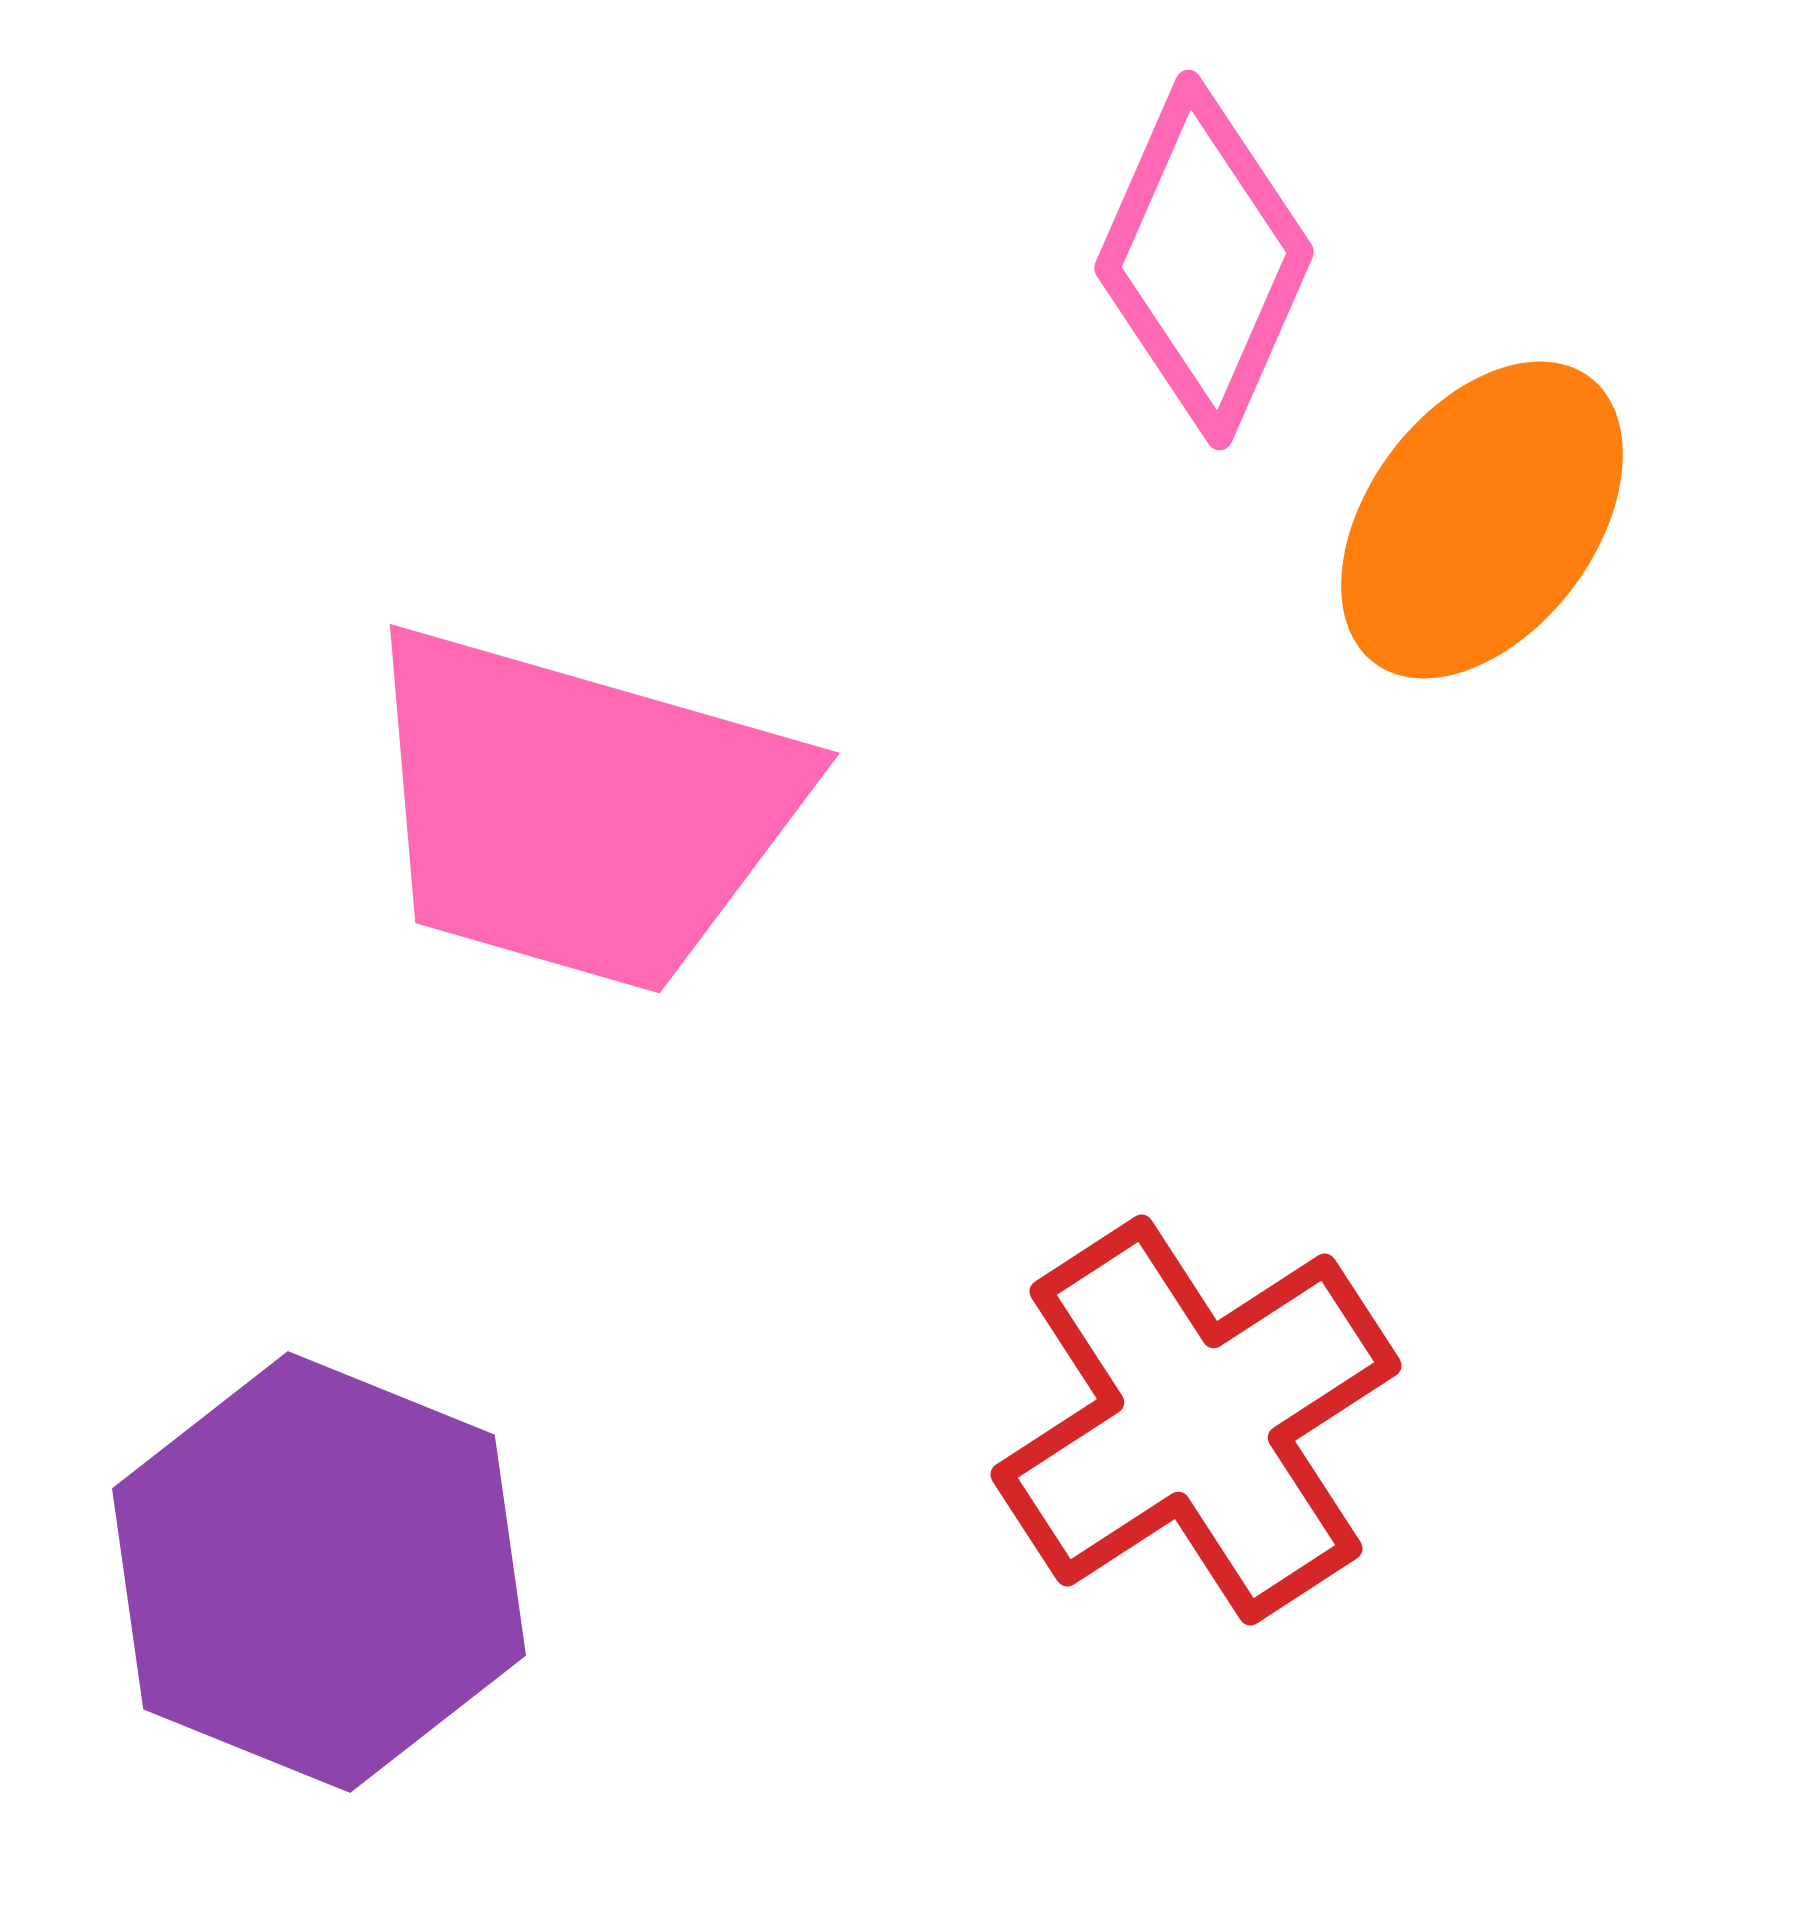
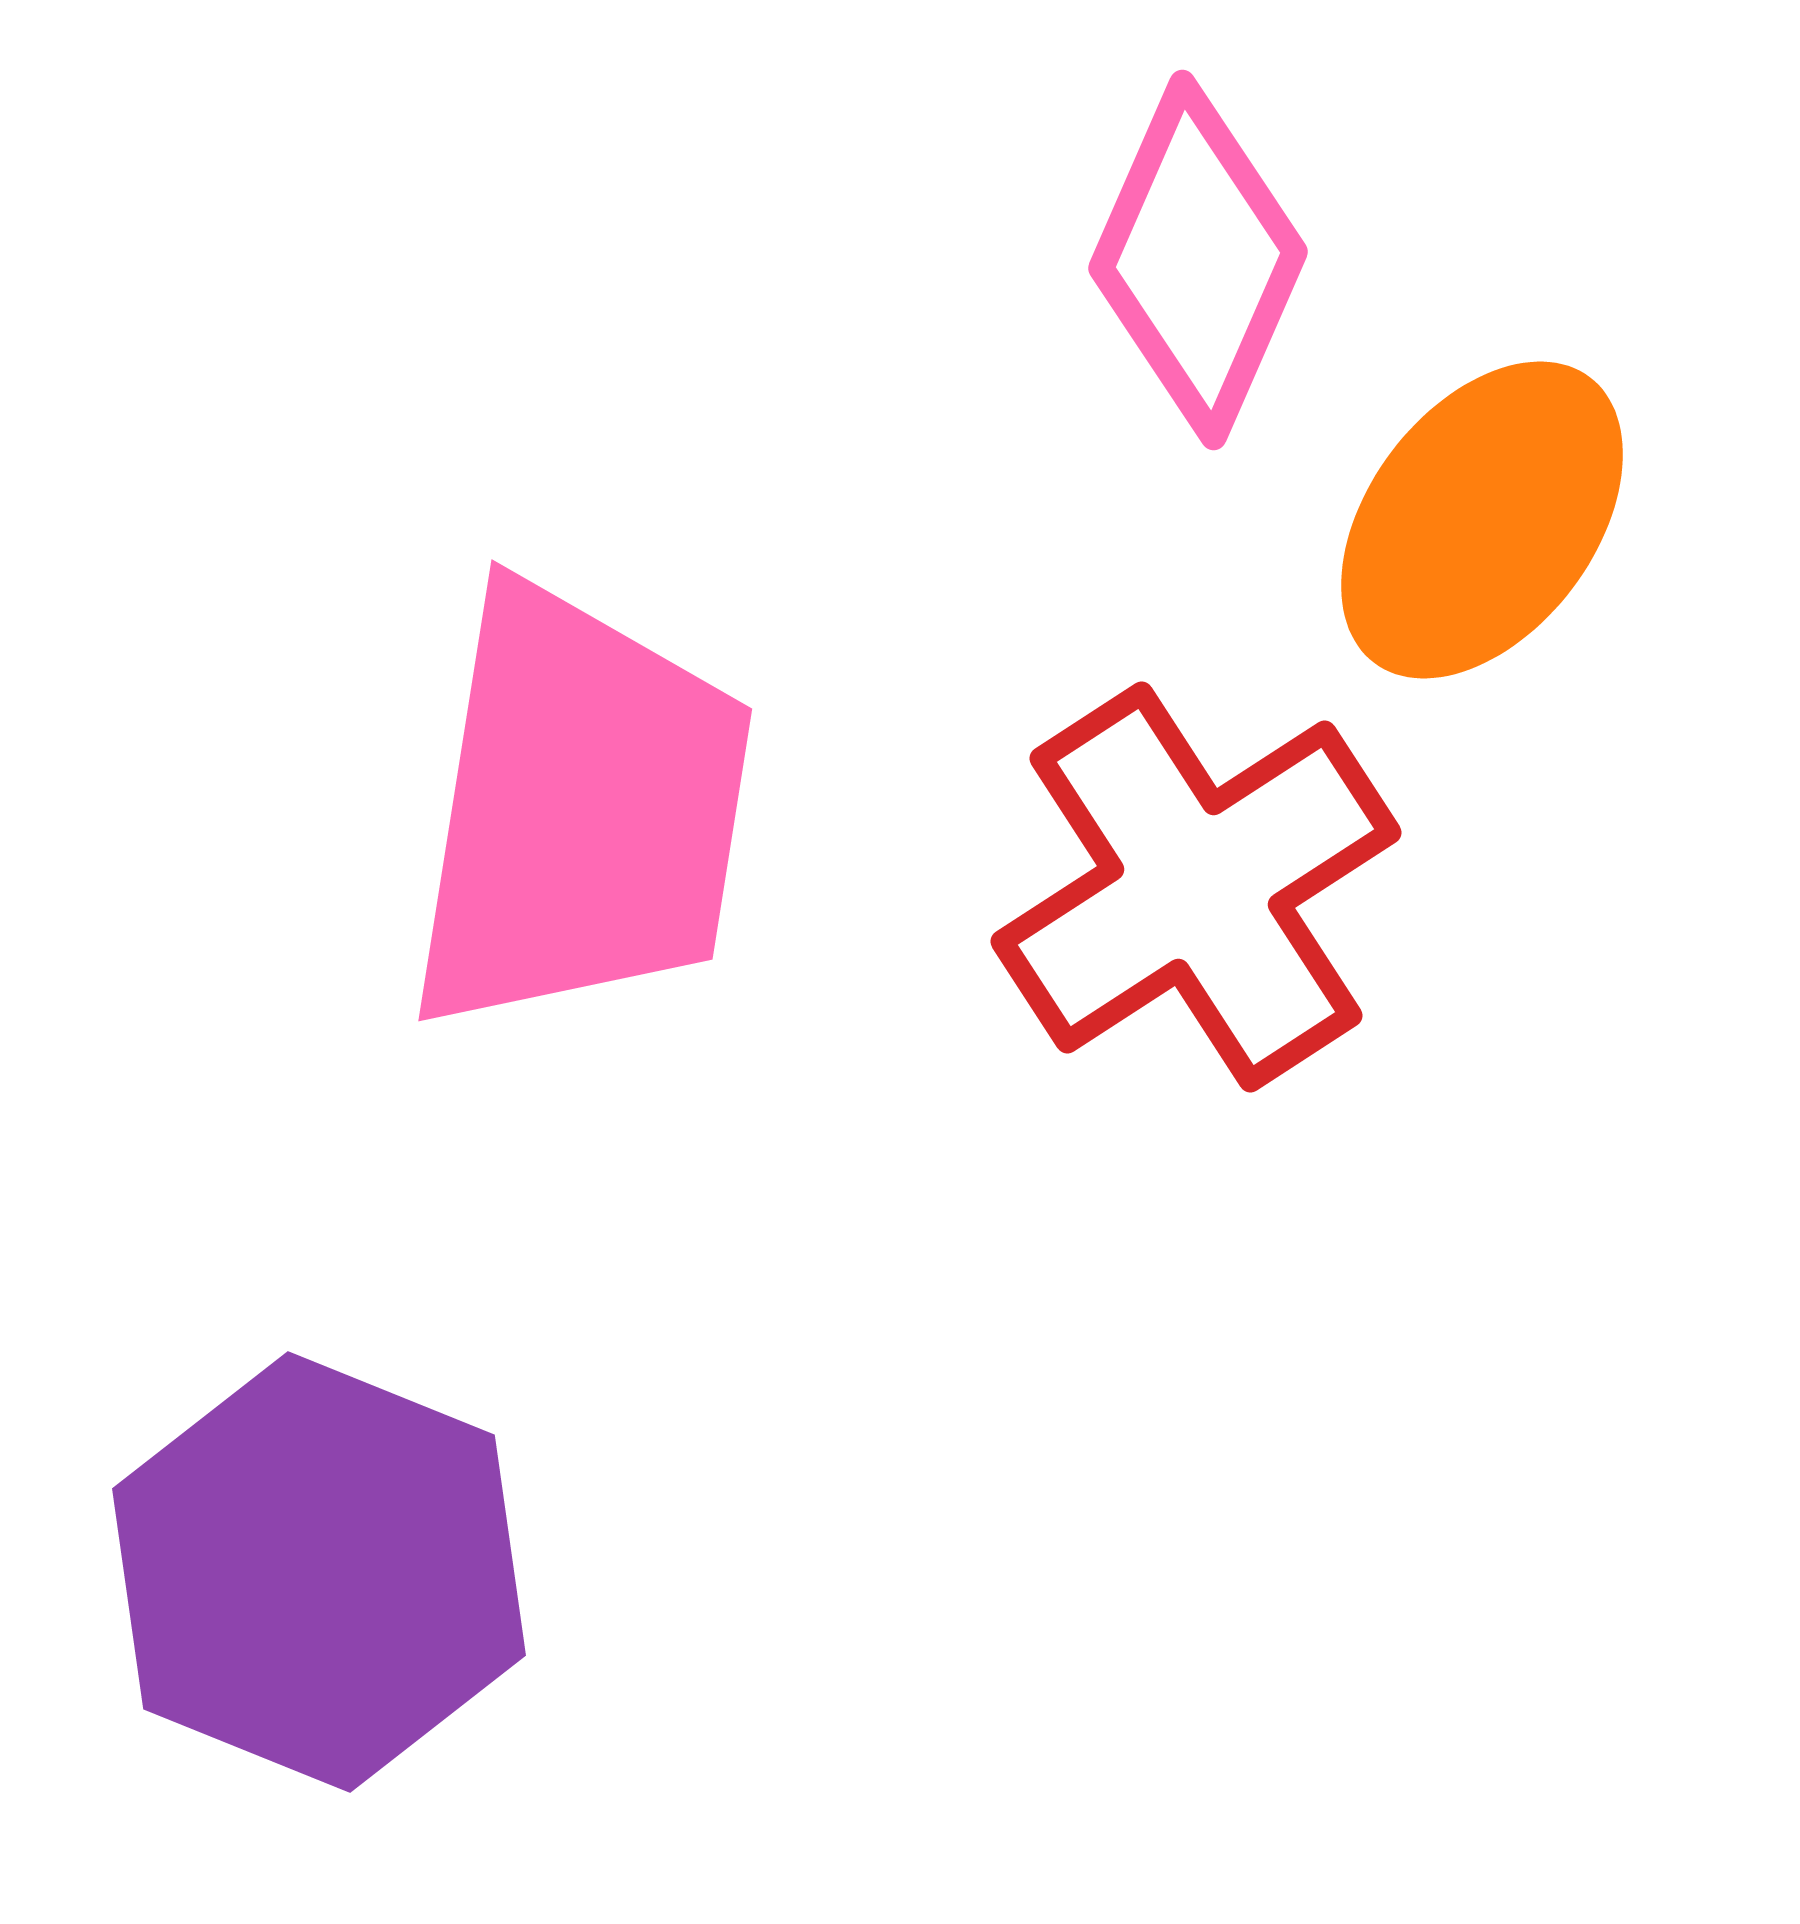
pink diamond: moved 6 px left
pink trapezoid: rotated 97 degrees counterclockwise
red cross: moved 533 px up
